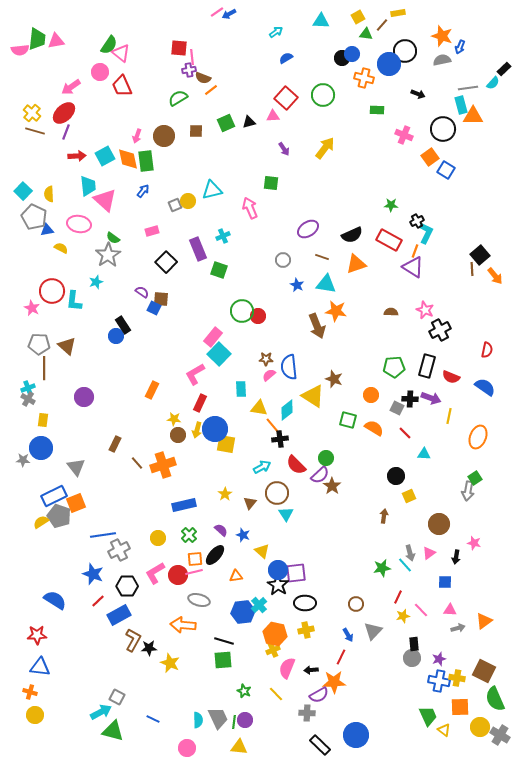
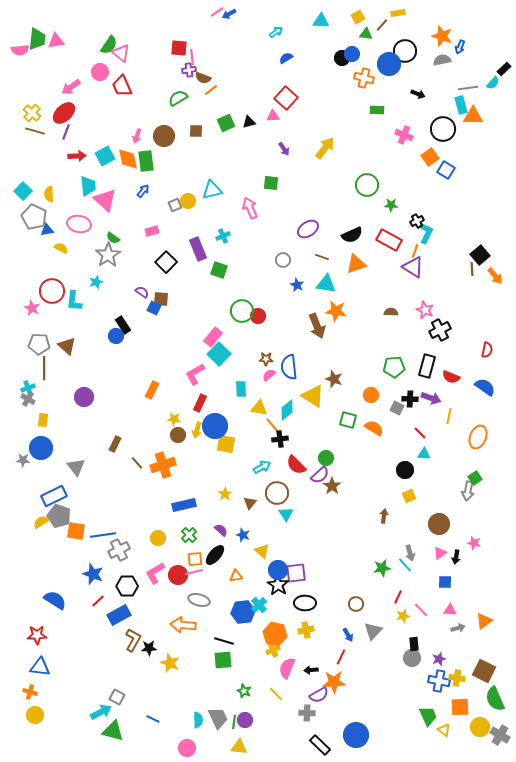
green circle at (323, 95): moved 44 px right, 90 px down
blue circle at (215, 429): moved 3 px up
red line at (405, 433): moved 15 px right
black circle at (396, 476): moved 9 px right, 6 px up
orange square at (76, 503): moved 28 px down; rotated 30 degrees clockwise
pink triangle at (429, 553): moved 11 px right
